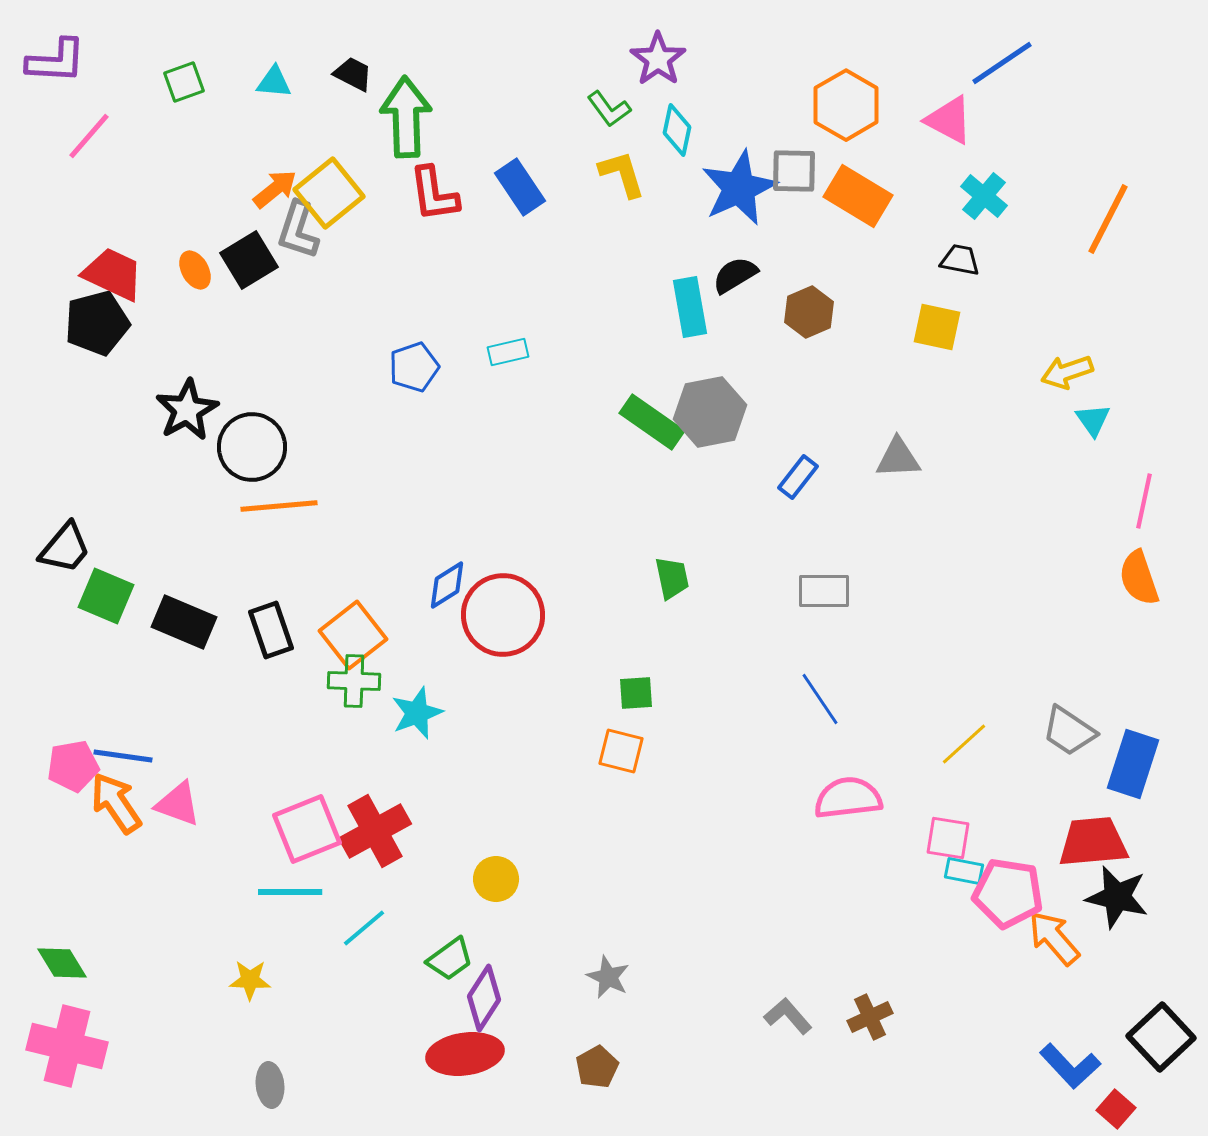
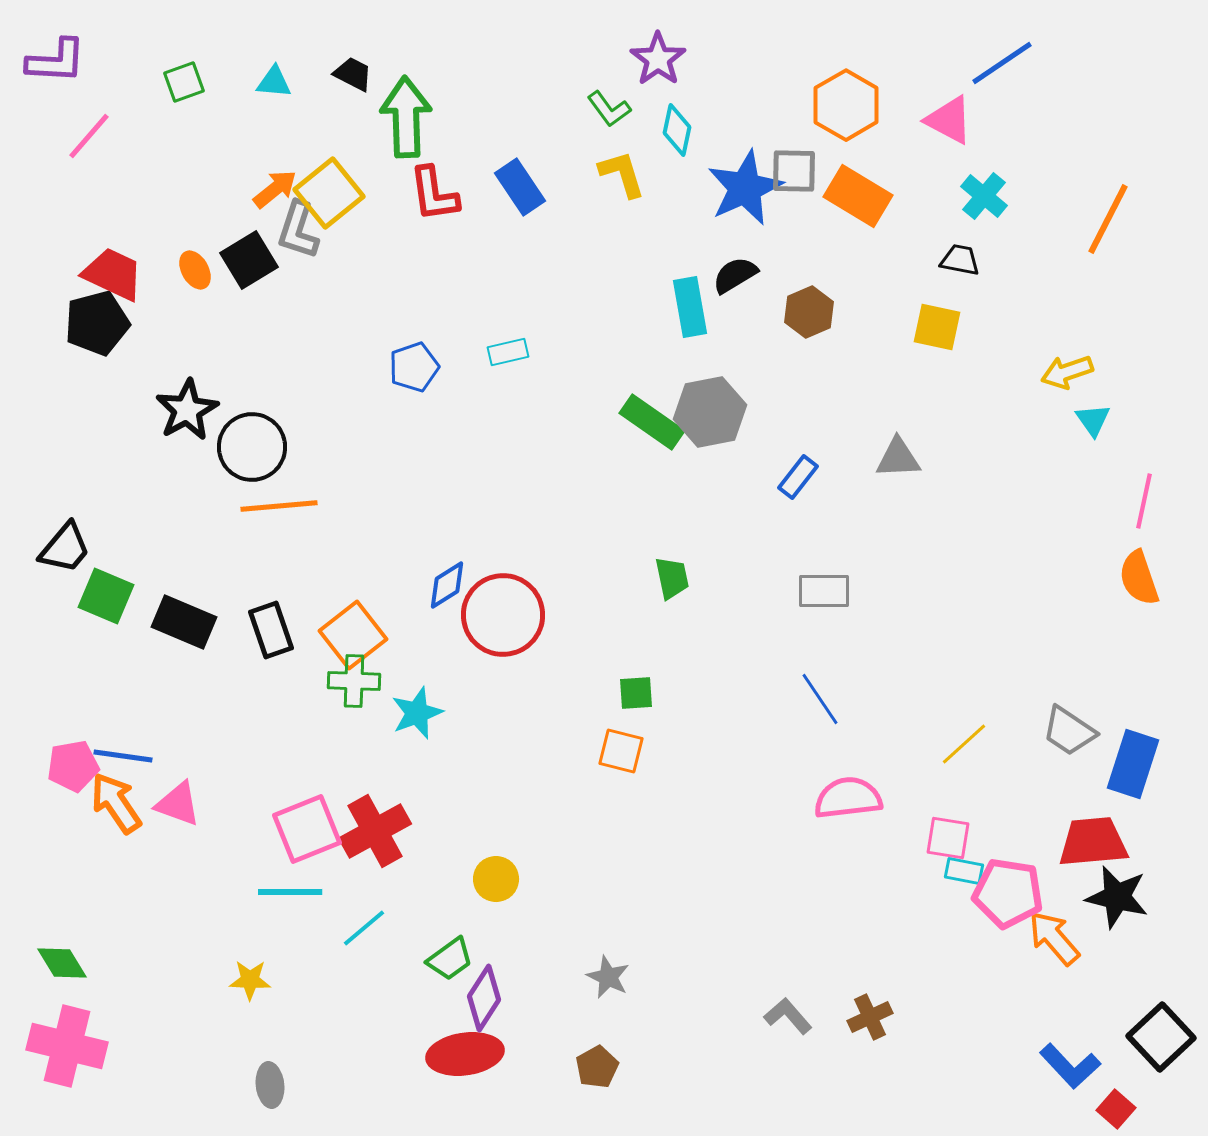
blue star at (739, 188): moved 6 px right
